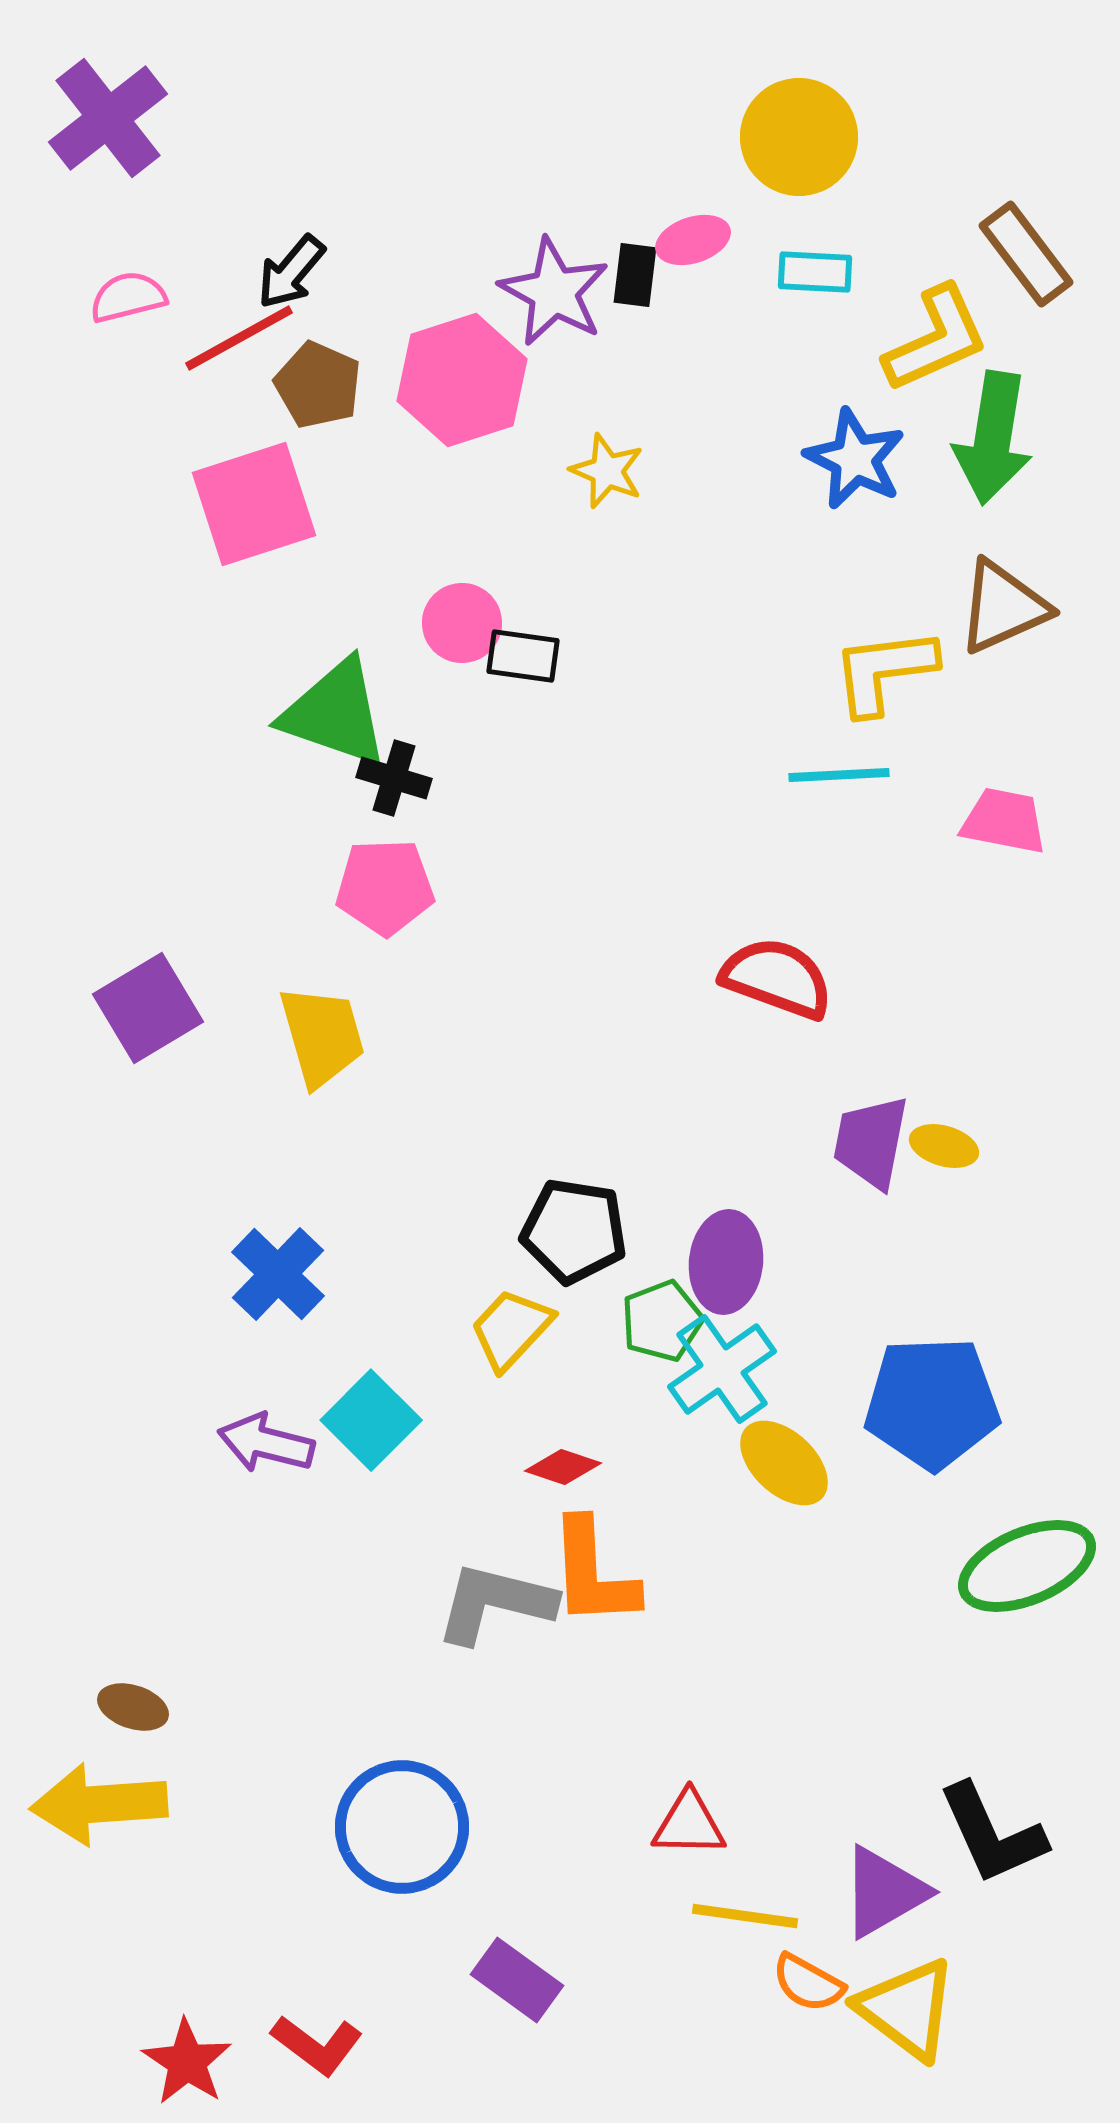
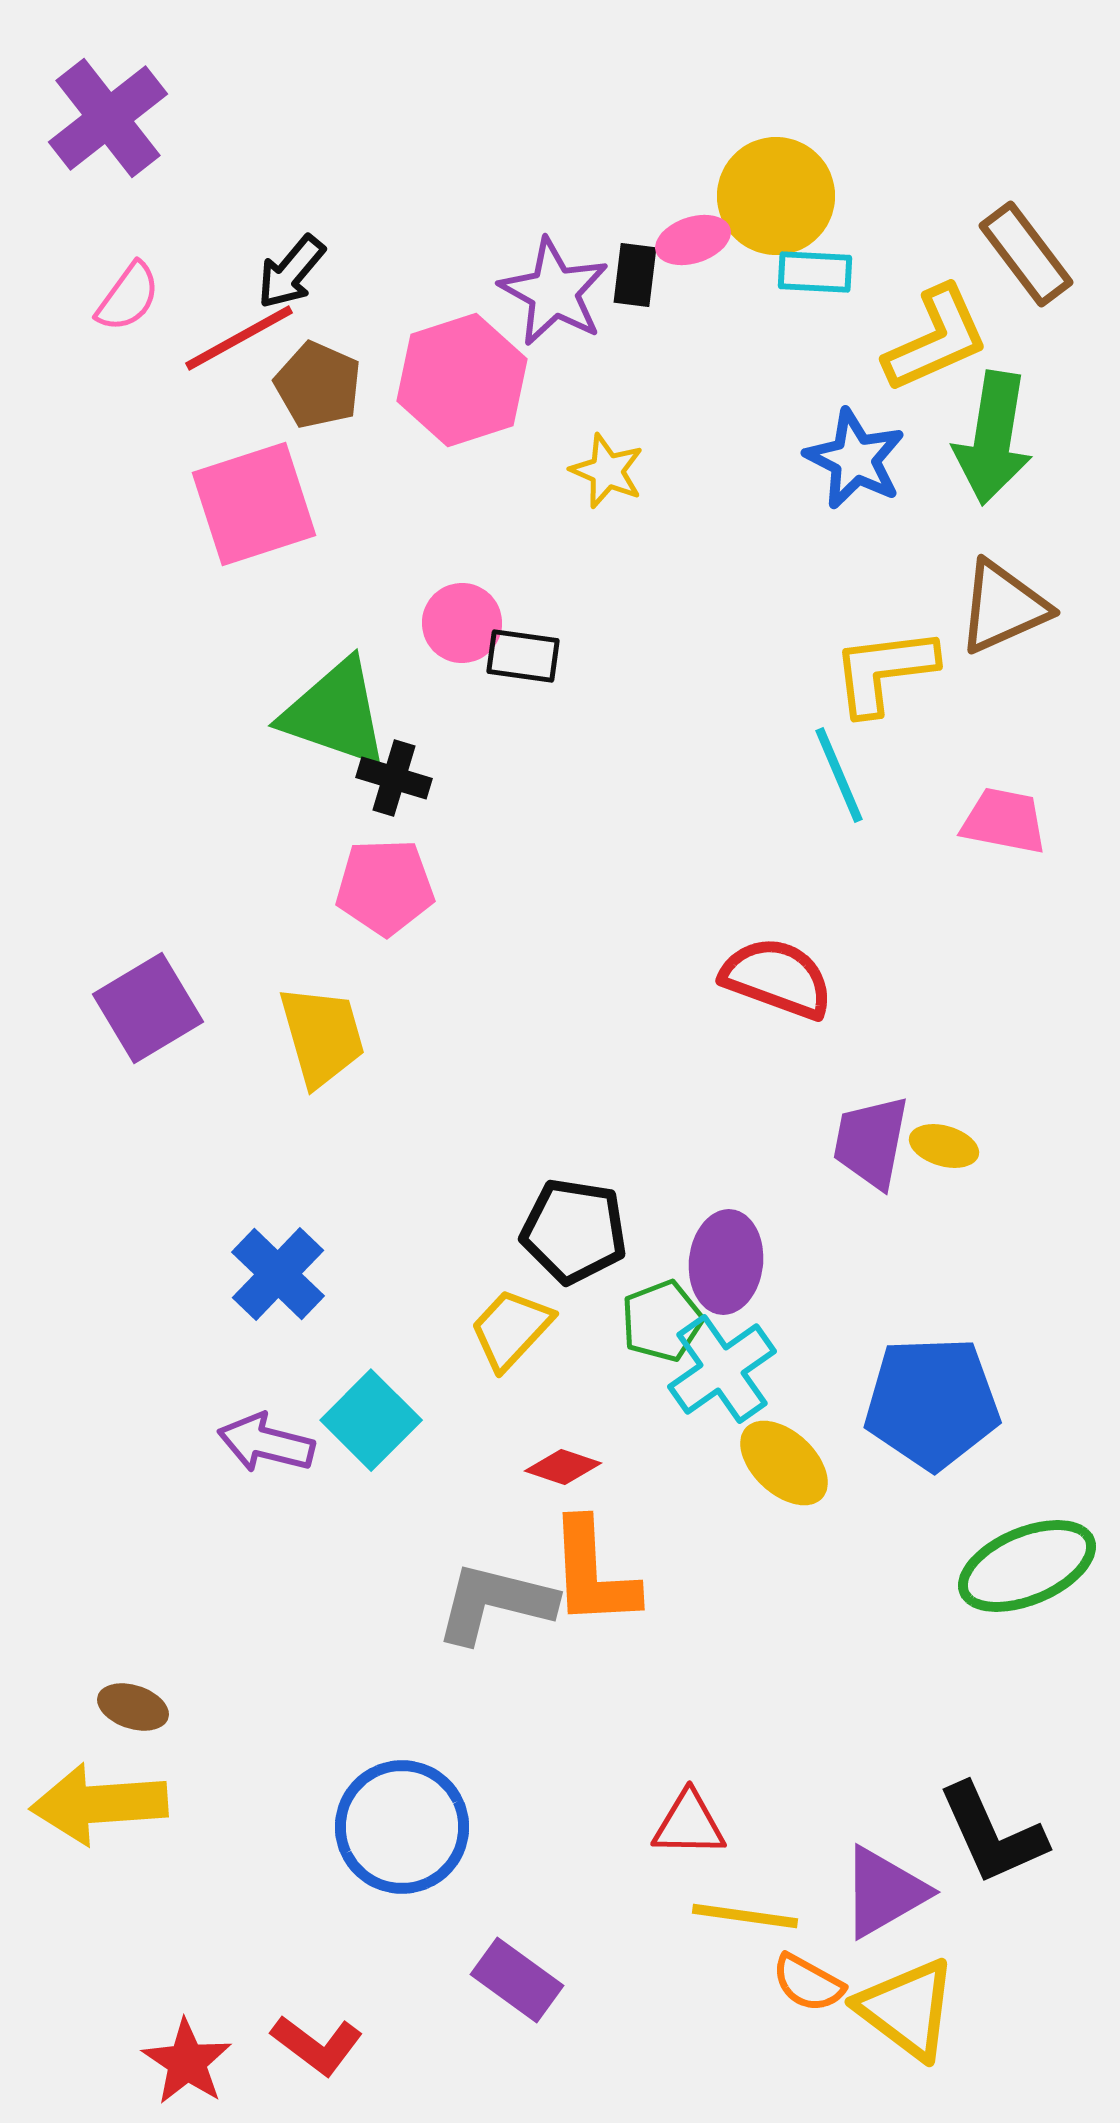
yellow circle at (799, 137): moved 23 px left, 59 px down
pink semicircle at (128, 297): rotated 140 degrees clockwise
cyan line at (839, 775): rotated 70 degrees clockwise
